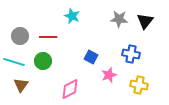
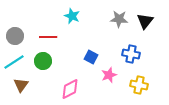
gray circle: moved 5 px left
cyan line: rotated 50 degrees counterclockwise
